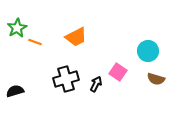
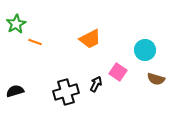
green star: moved 1 px left, 4 px up
orange trapezoid: moved 14 px right, 2 px down
cyan circle: moved 3 px left, 1 px up
black cross: moved 13 px down
